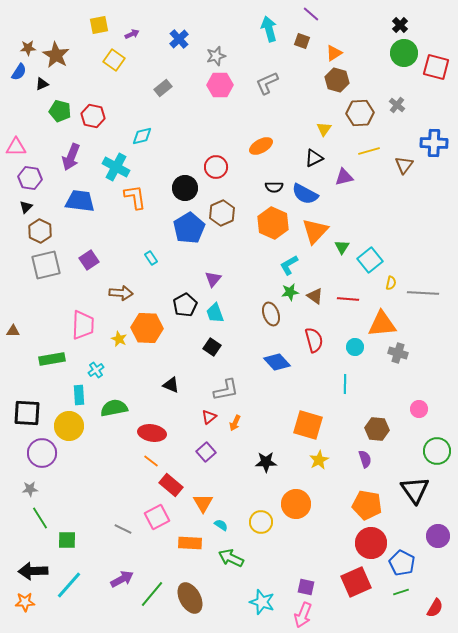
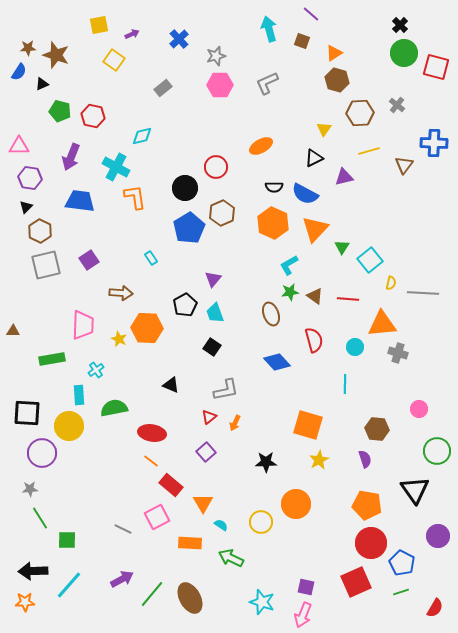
brown star at (56, 55): rotated 12 degrees counterclockwise
pink triangle at (16, 147): moved 3 px right, 1 px up
orange triangle at (315, 231): moved 2 px up
